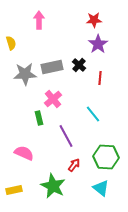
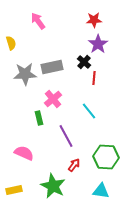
pink arrow: moved 1 px left, 1 px down; rotated 36 degrees counterclockwise
black cross: moved 5 px right, 3 px up
red line: moved 6 px left
cyan line: moved 4 px left, 3 px up
cyan triangle: moved 3 px down; rotated 30 degrees counterclockwise
